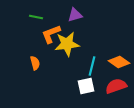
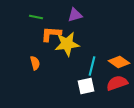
orange L-shape: rotated 25 degrees clockwise
red semicircle: moved 1 px right, 3 px up
